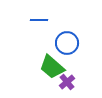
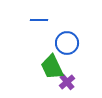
green trapezoid: rotated 24 degrees clockwise
